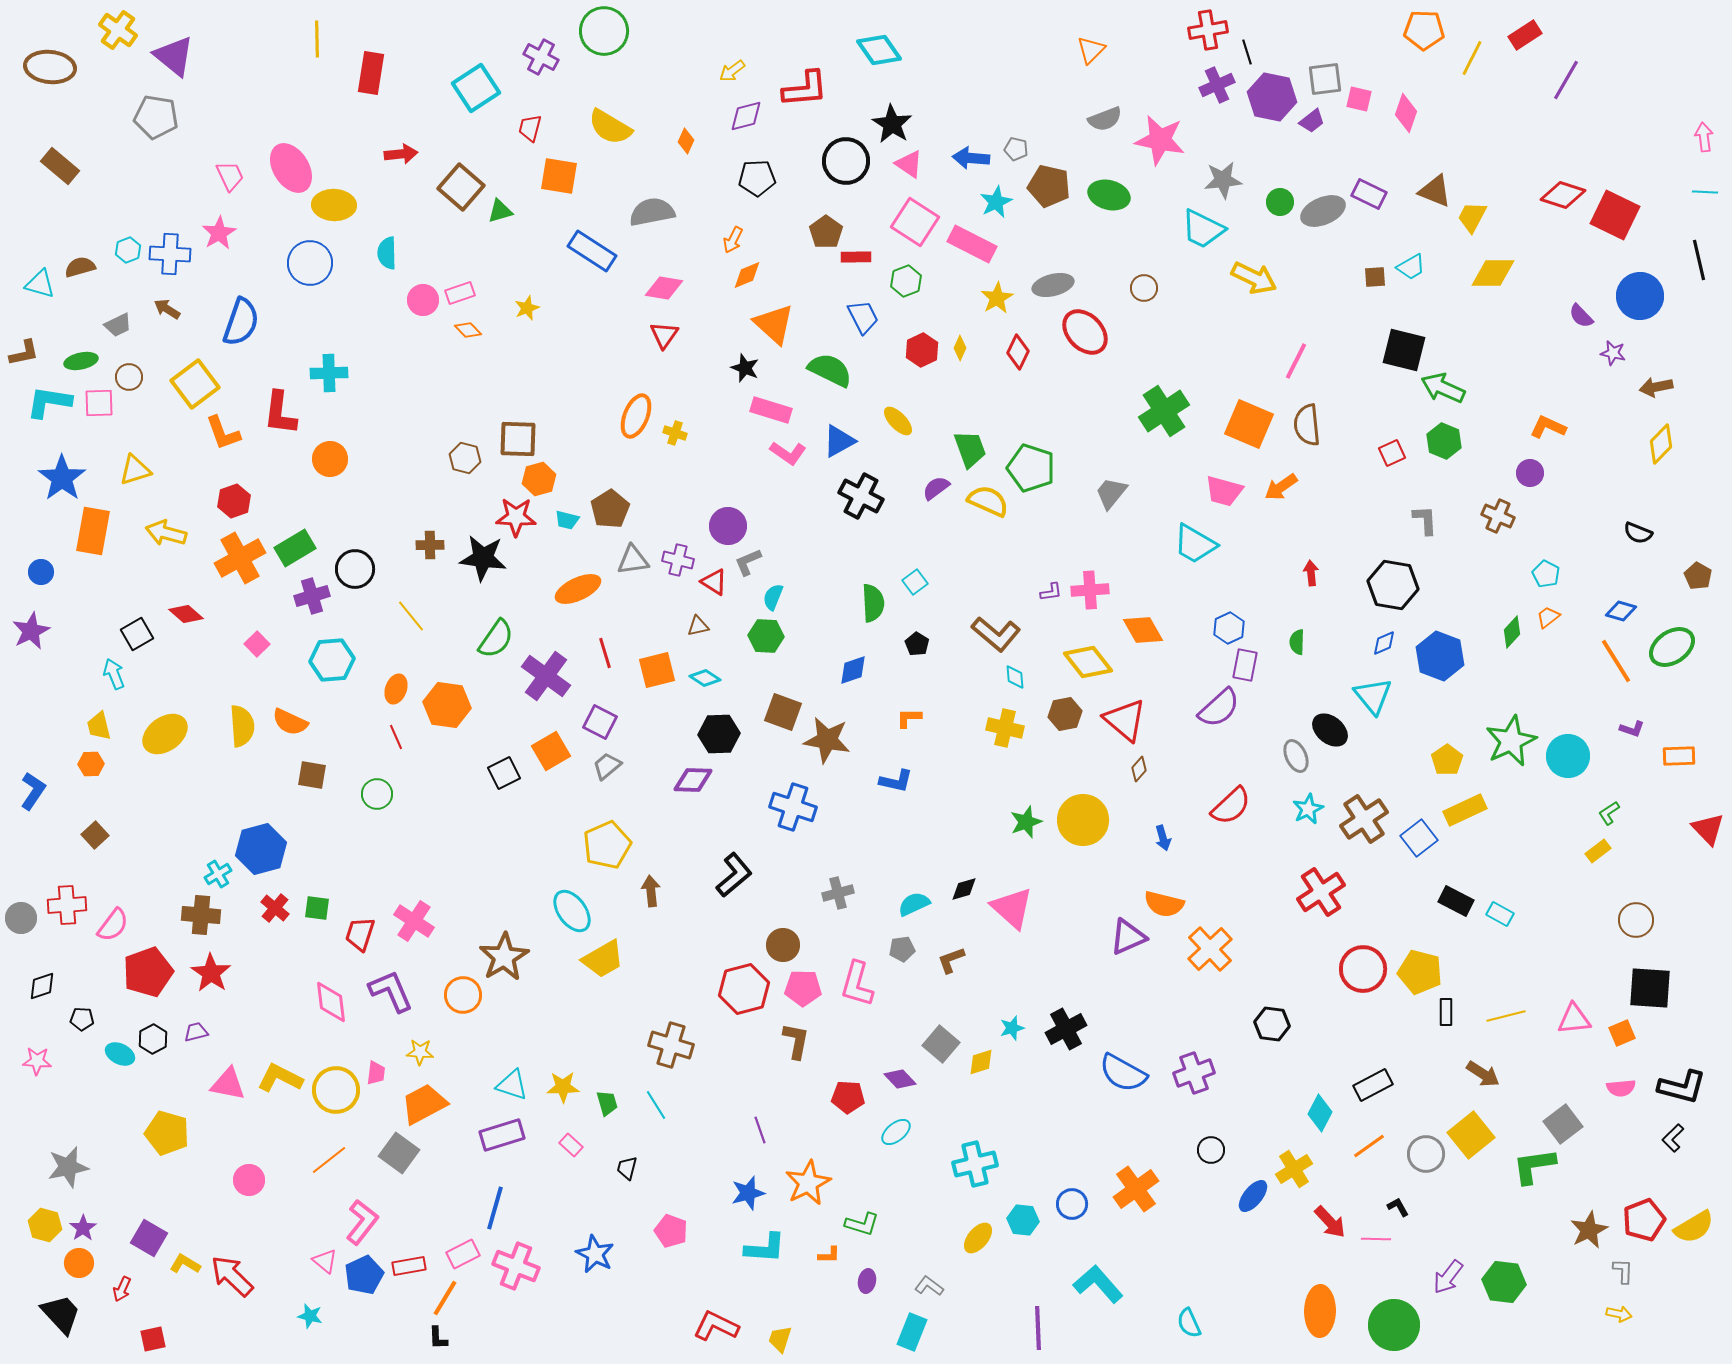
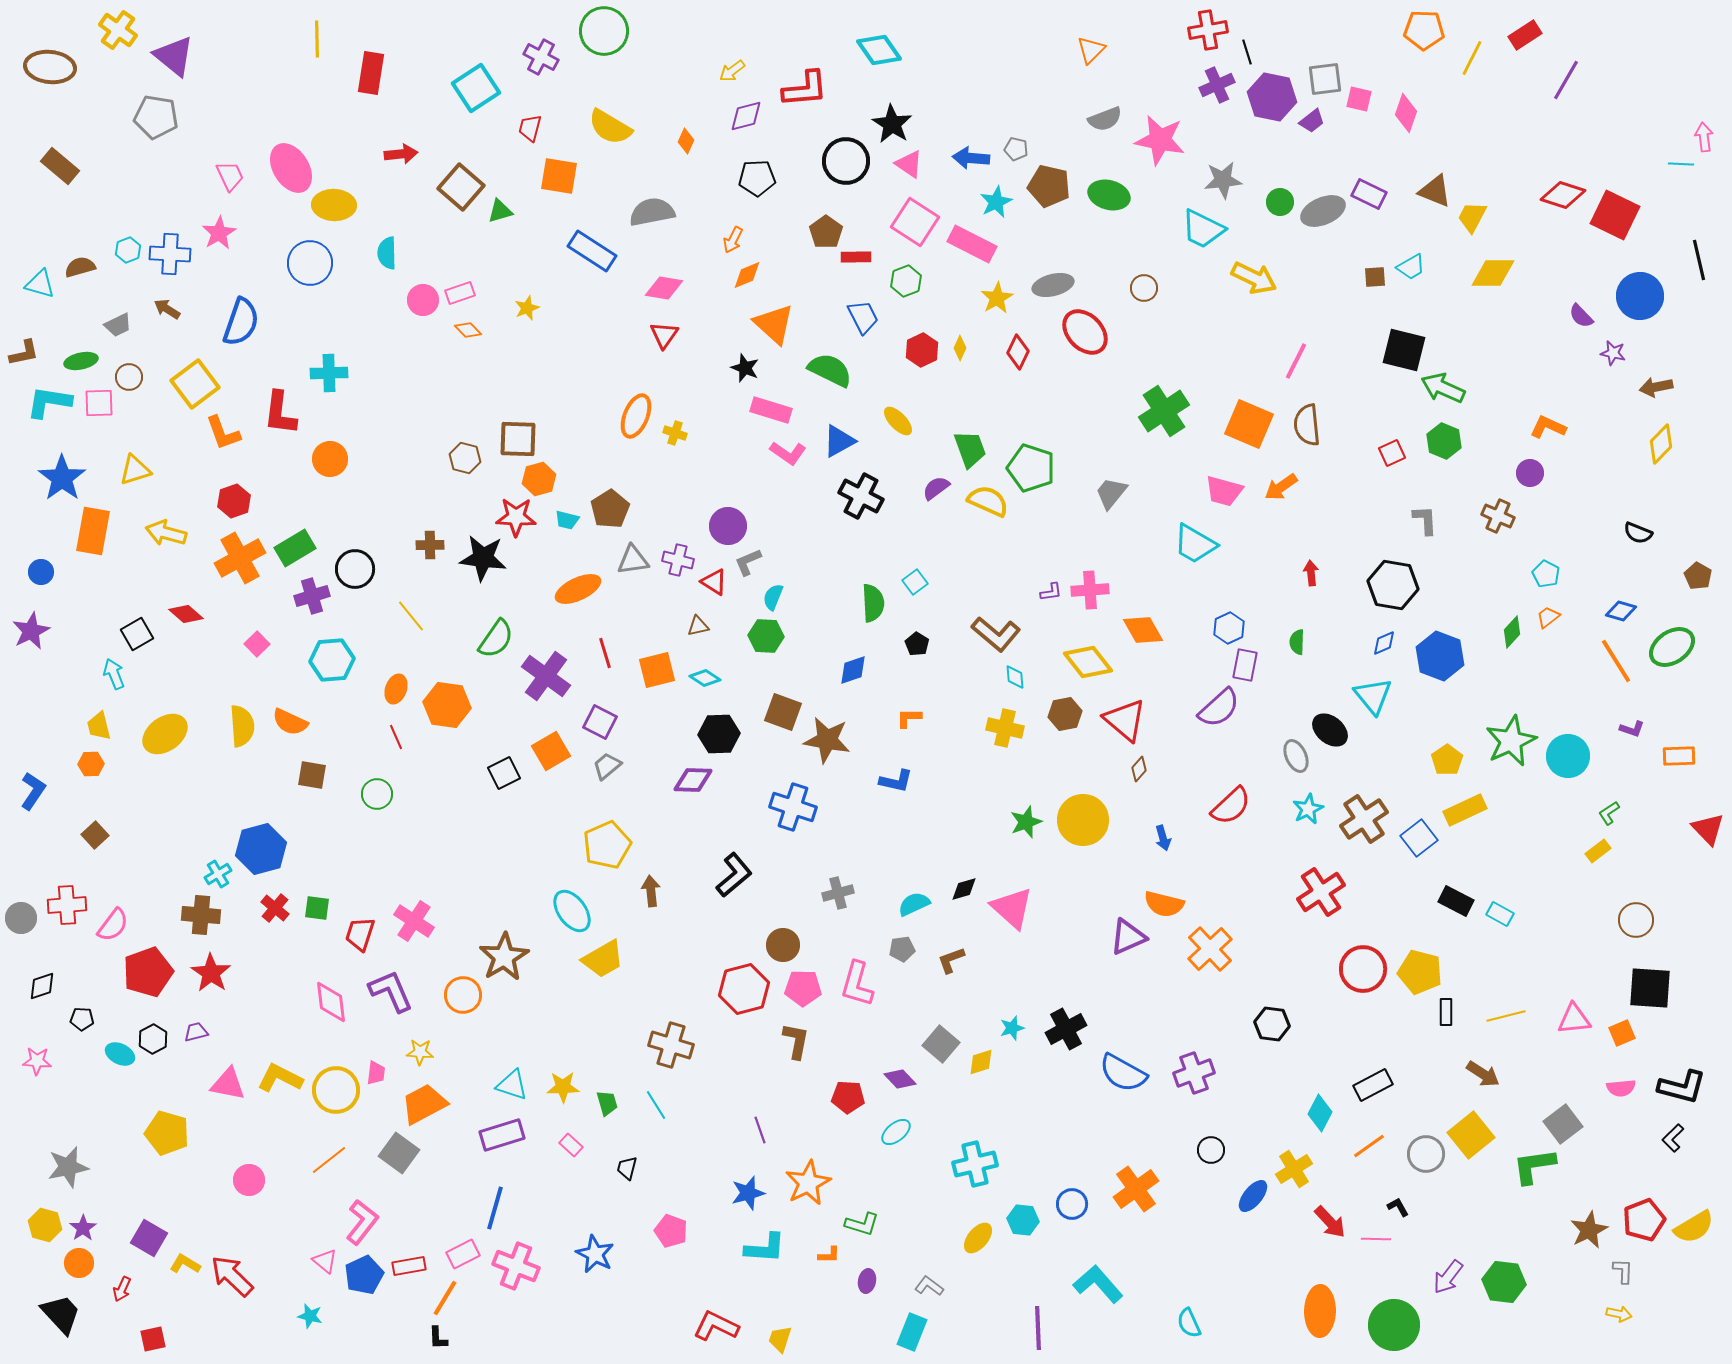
cyan line at (1705, 192): moved 24 px left, 28 px up
